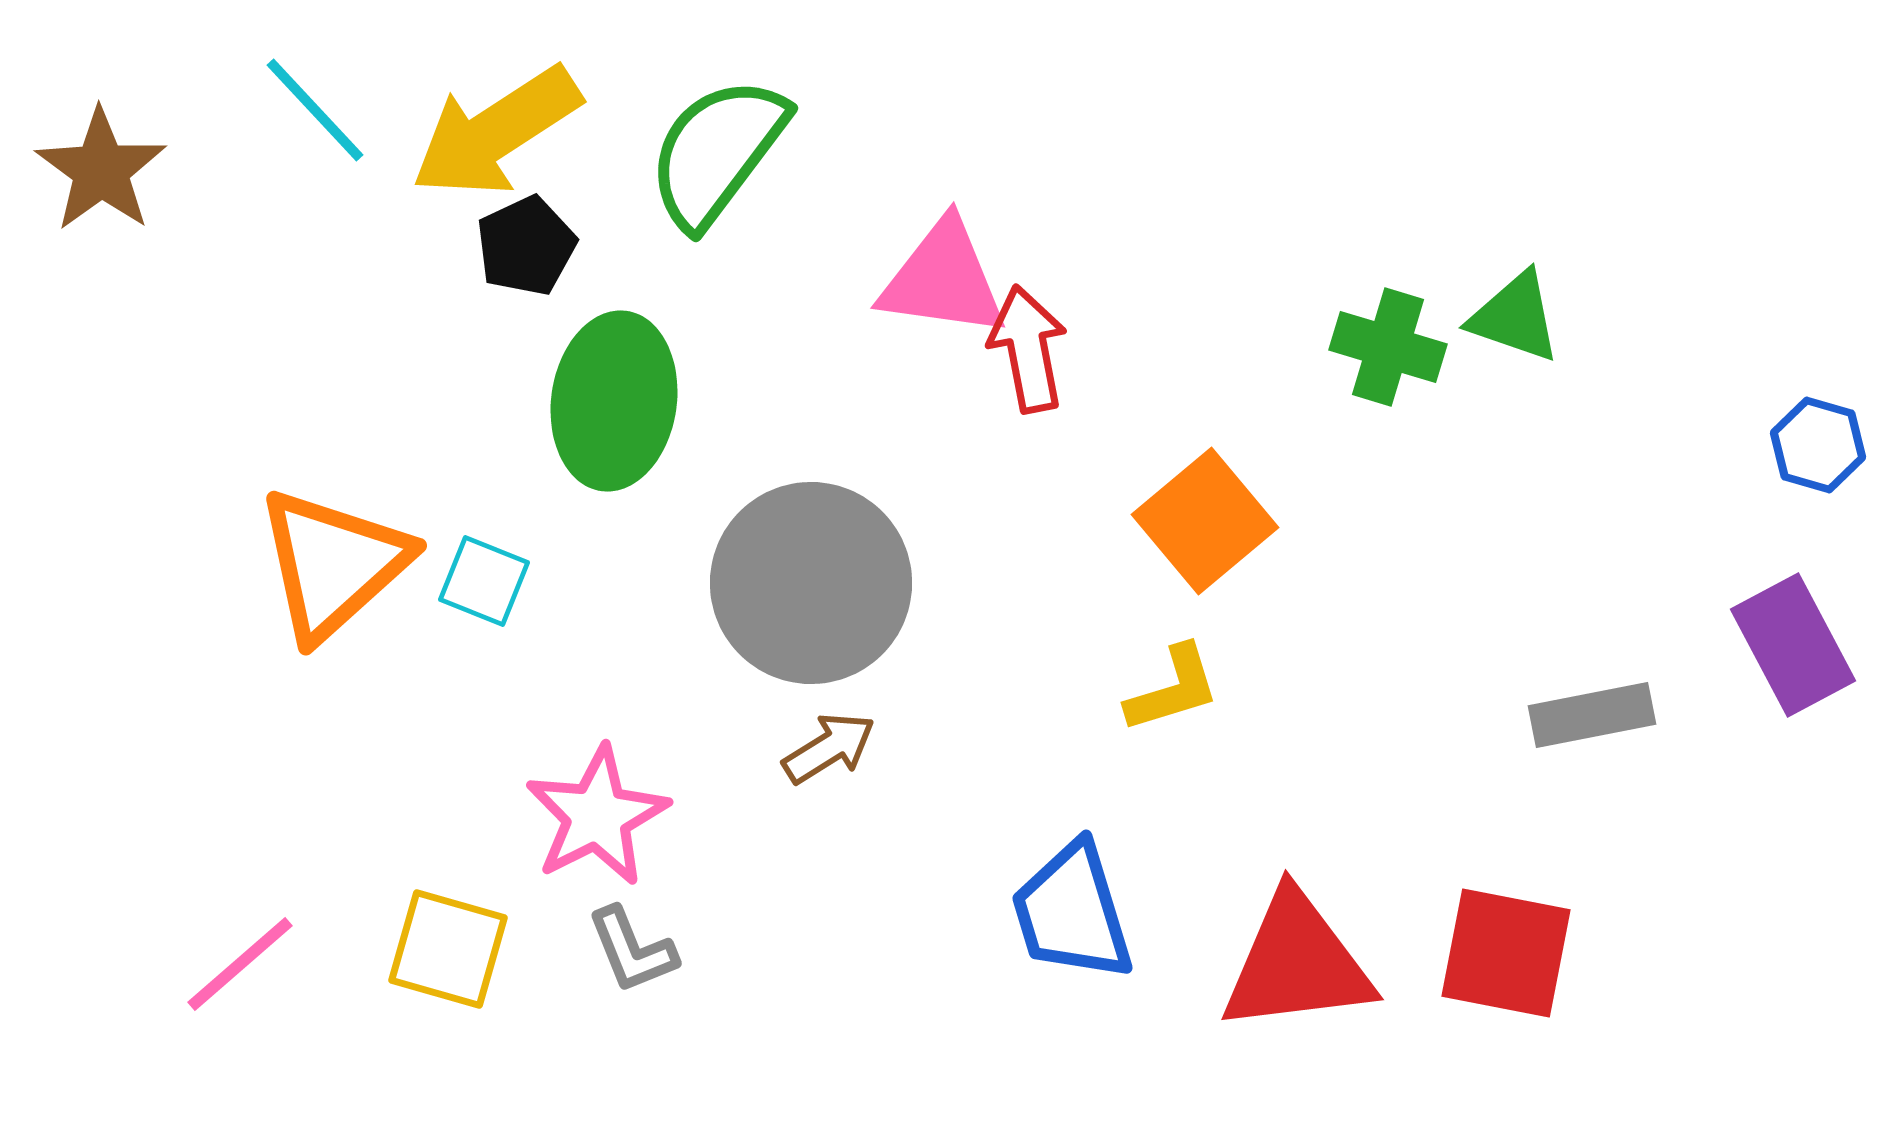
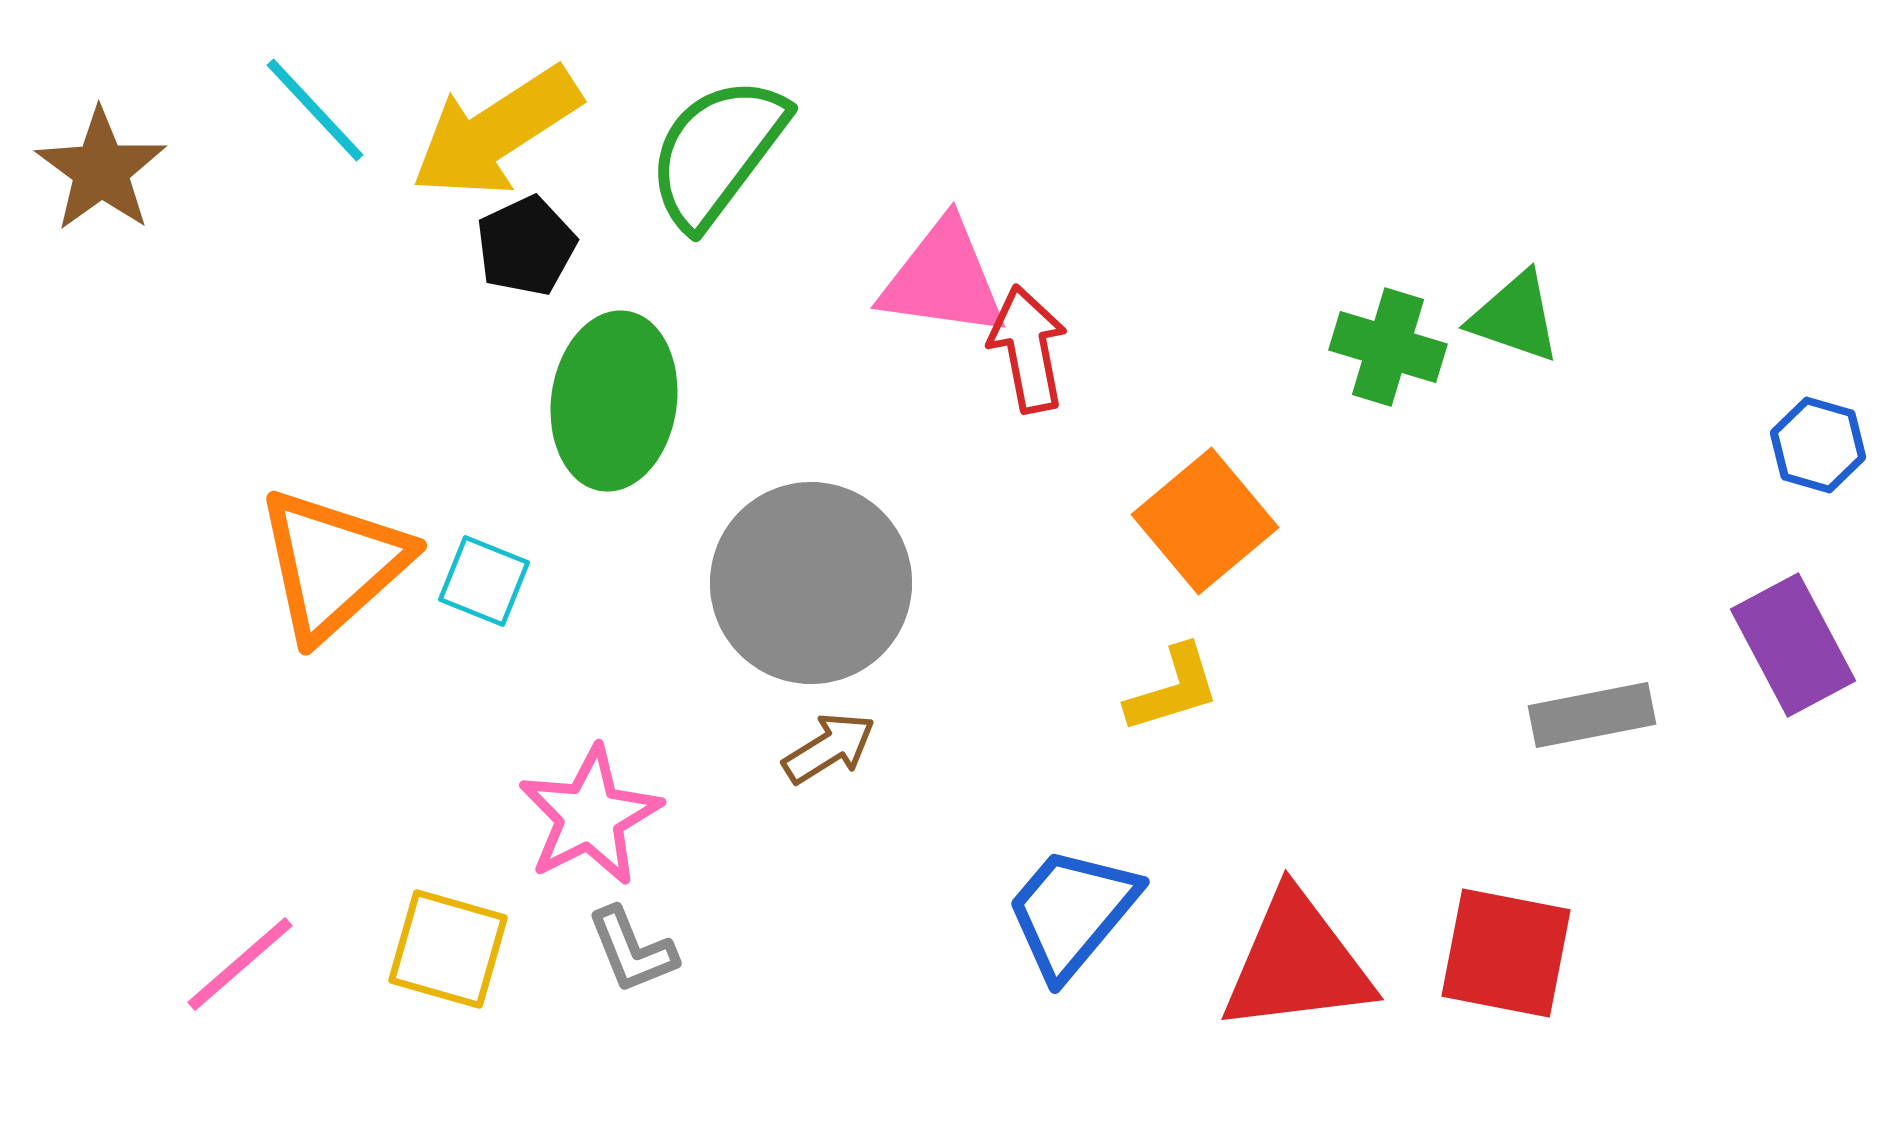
pink star: moved 7 px left
blue trapezoid: rotated 57 degrees clockwise
